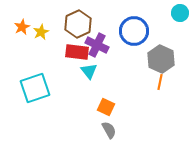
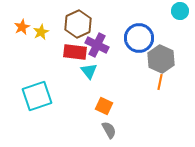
cyan circle: moved 2 px up
blue circle: moved 5 px right, 7 px down
red rectangle: moved 2 px left
cyan square: moved 2 px right, 8 px down
orange square: moved 2 px left, 1 px up
